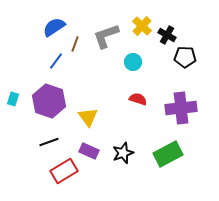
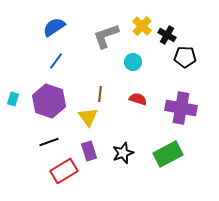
brown line: moved 25 px right, 50 px down; rotated 14 degrees counterclockwise
purple cross: rotated 16 degrees clockwise
purple rectangle: rotated 48 degrees clockwise
